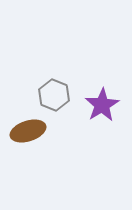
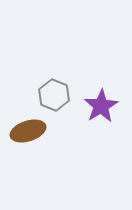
purple star: moved 1 px left, 1 px down
